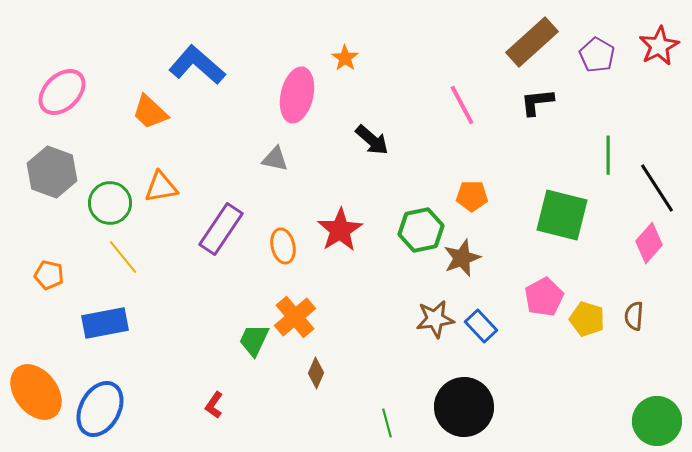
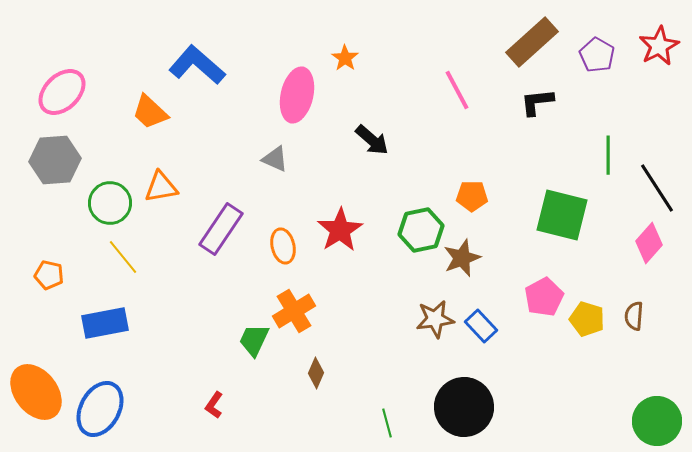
pink line at (462, 105): moved 5 px left, 15 px up
gray triangle at (275, 159): rotated 12 degrees clockwise
gray hexagon at (52, 172): moved 3 px right, 12 px up; rotated 24 degrees counterclockwise
orange cross at (295, 317): moved 1 px left, 6 px up; rotated 9 degrees clockwise
